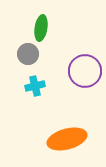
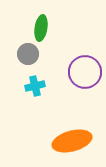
purple circle: moved 1 px down
orange ellipse: moved 5 px right, 2 px down
